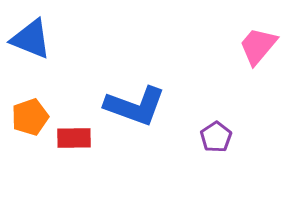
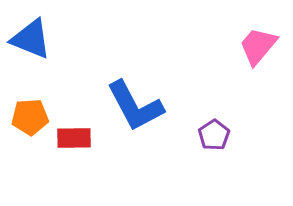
blue L-shape: rotated 42 degrees clockwise
orange pentagon: rotated 15 degrees clockwise
purple pentagon: moved 2 px left, 2 px up
